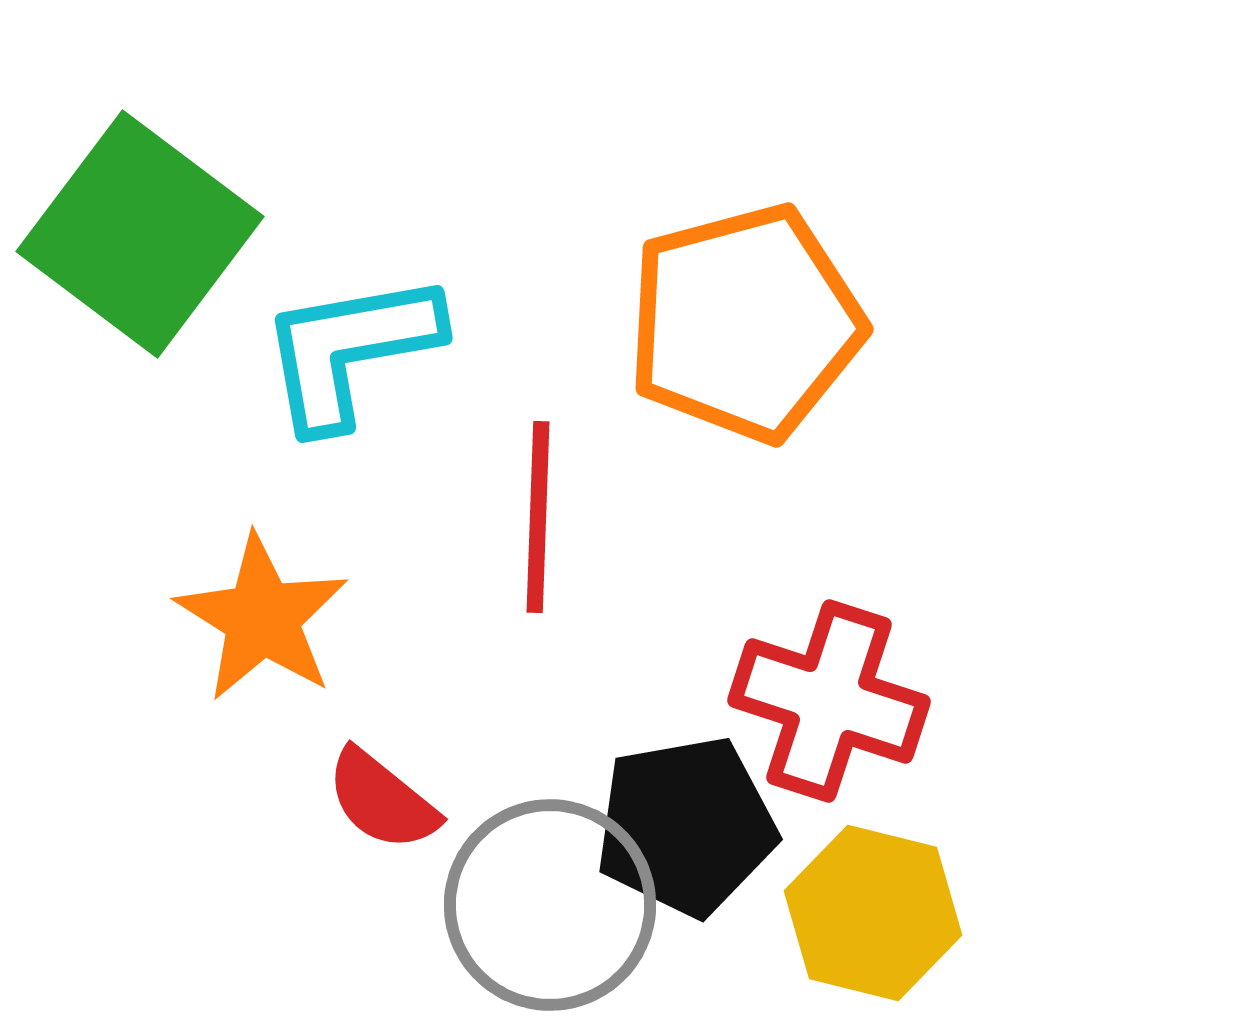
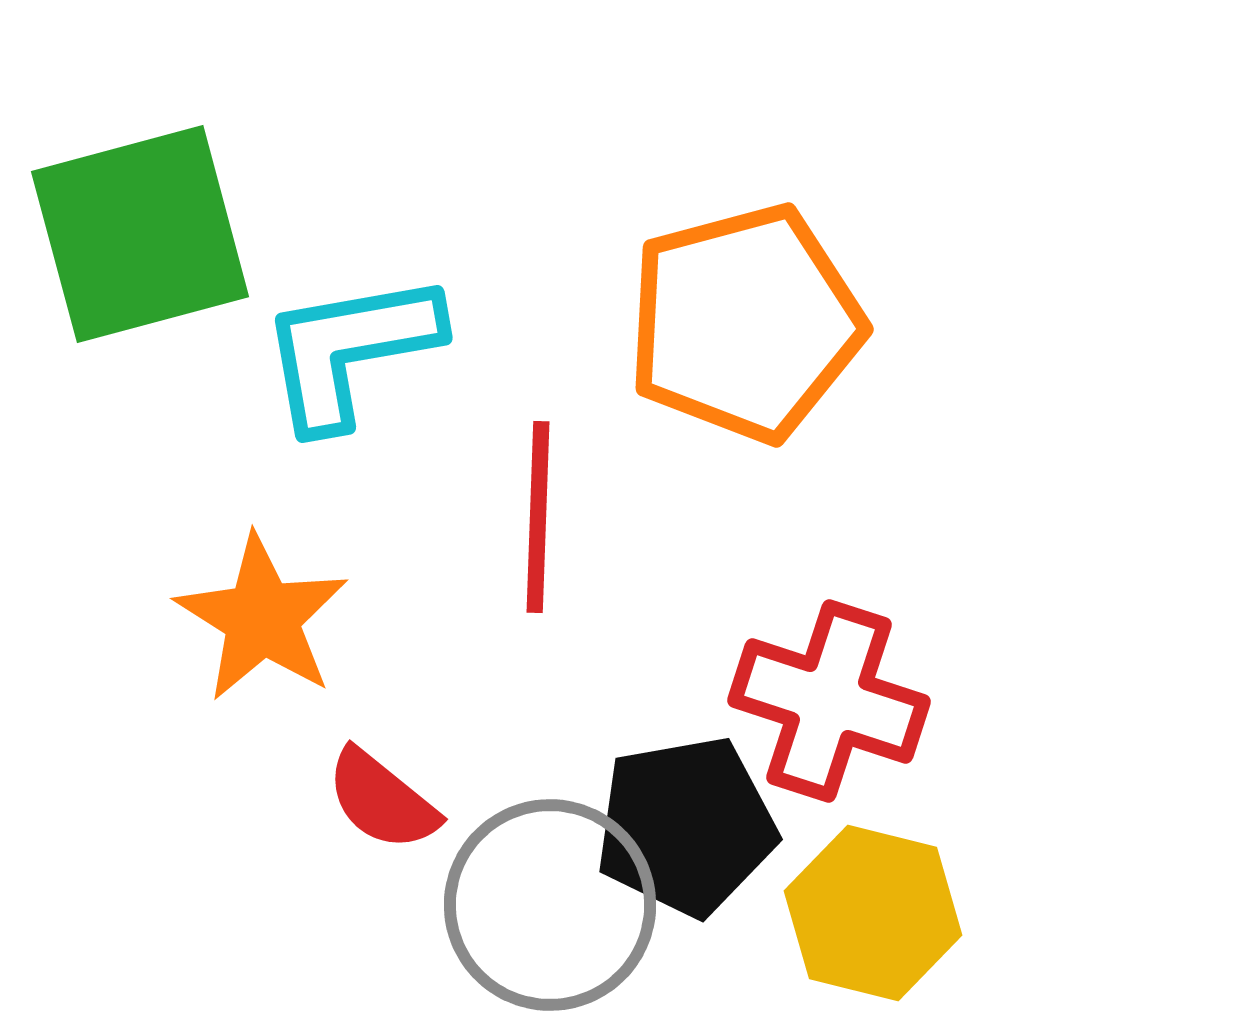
green square: rotated 38 degrees clockwise
